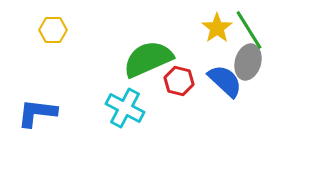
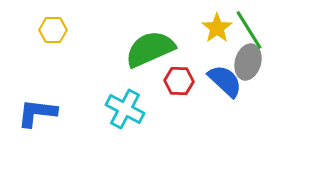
green semicircle: moved 2 px right, 10 px up
red hexagon: rotated 12 degrees counterclockwise
cyan cross: moved 1 px down
